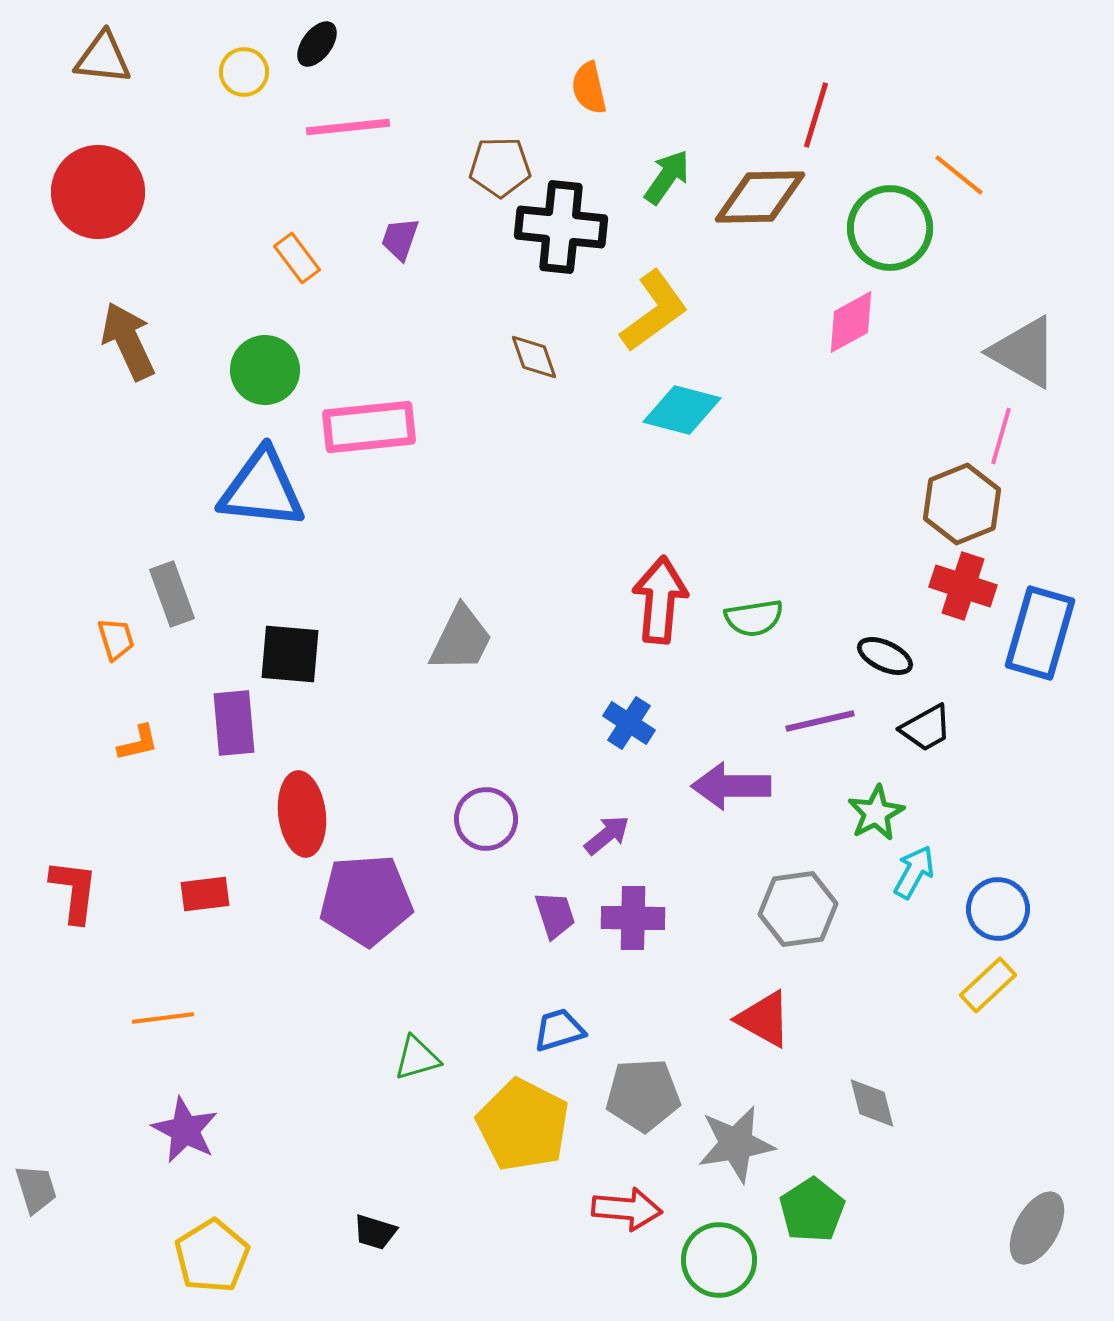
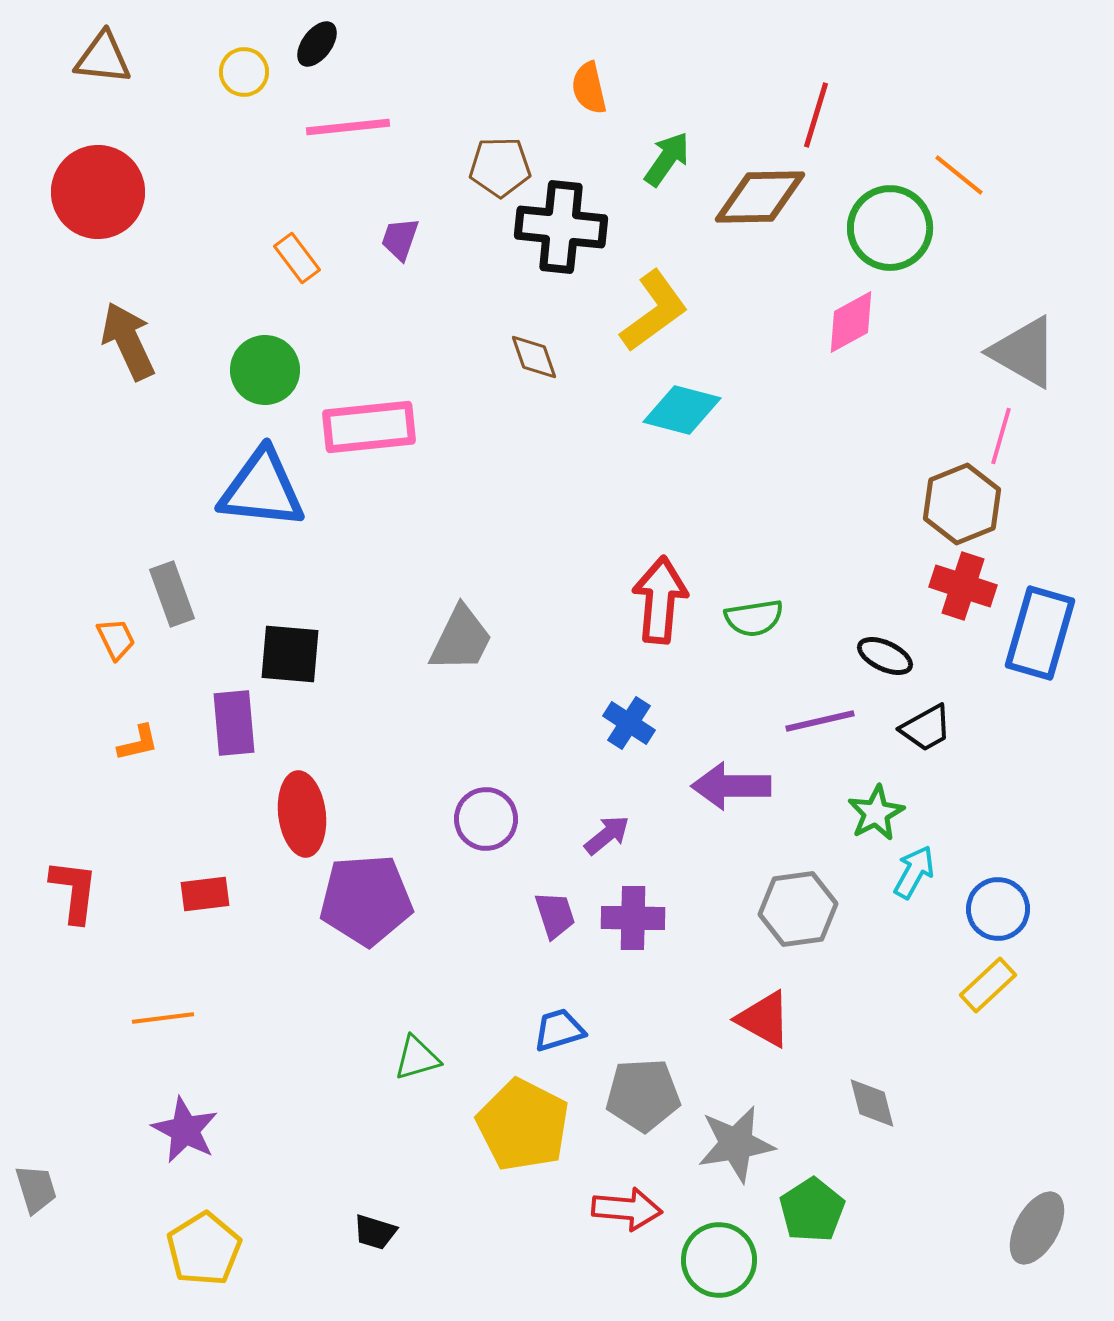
green arrow at (667, 177): moved 18 px up
orange trapezoid at (116, 639): rotated 9 degrees counterclockwise
yellow pentagon at (212, 1256): moved 8 px left, 7 px up
